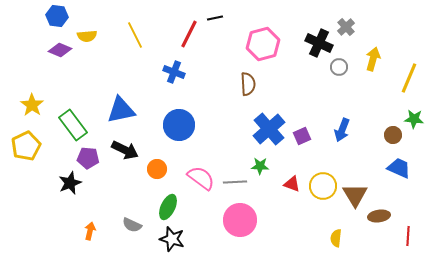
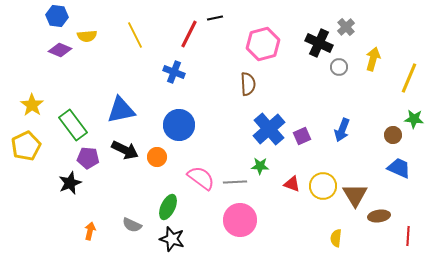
orange circle at (157, 169): moved 12 px up
